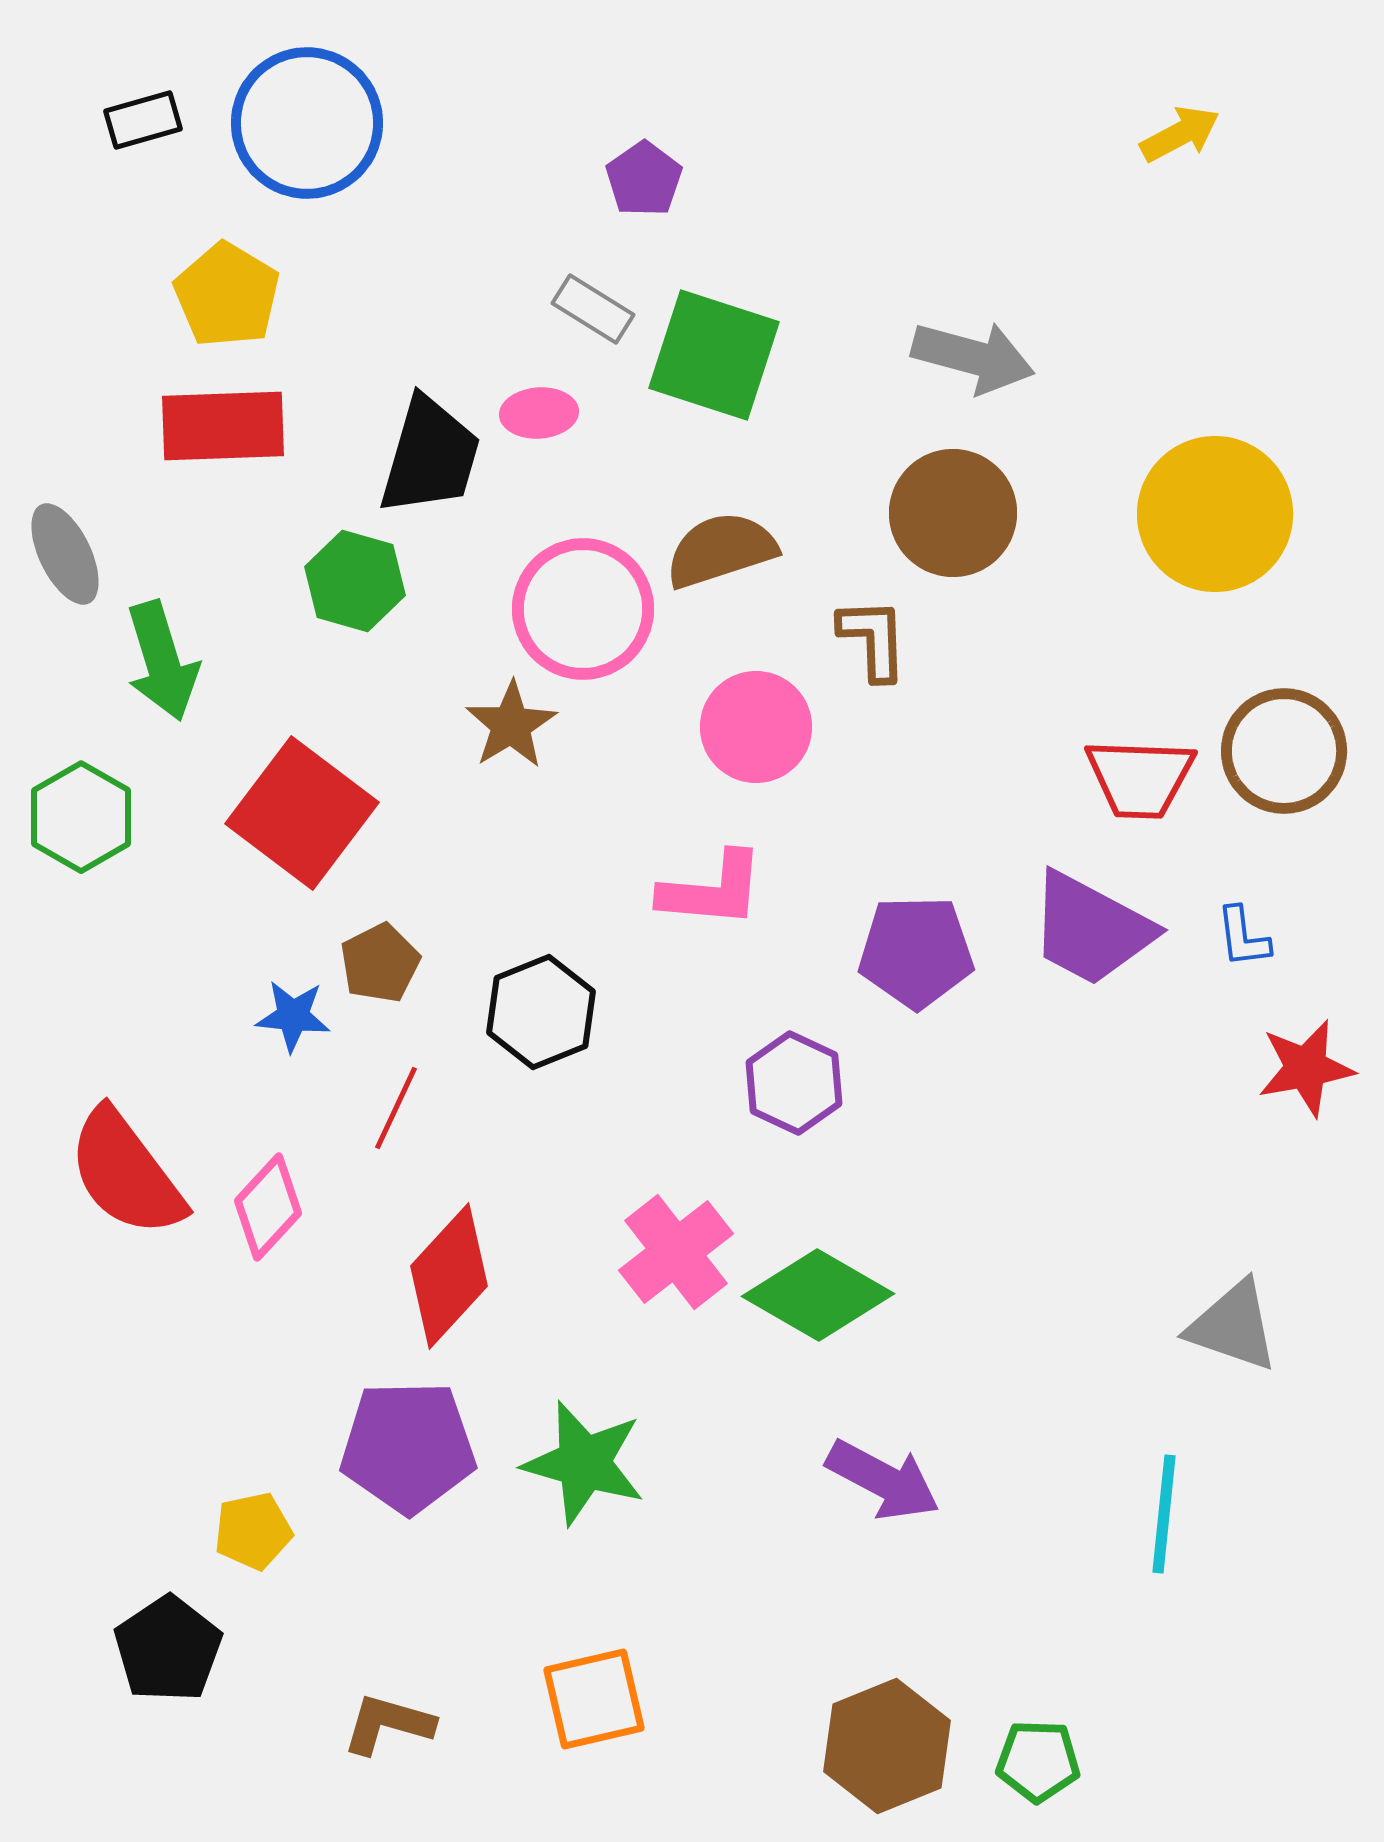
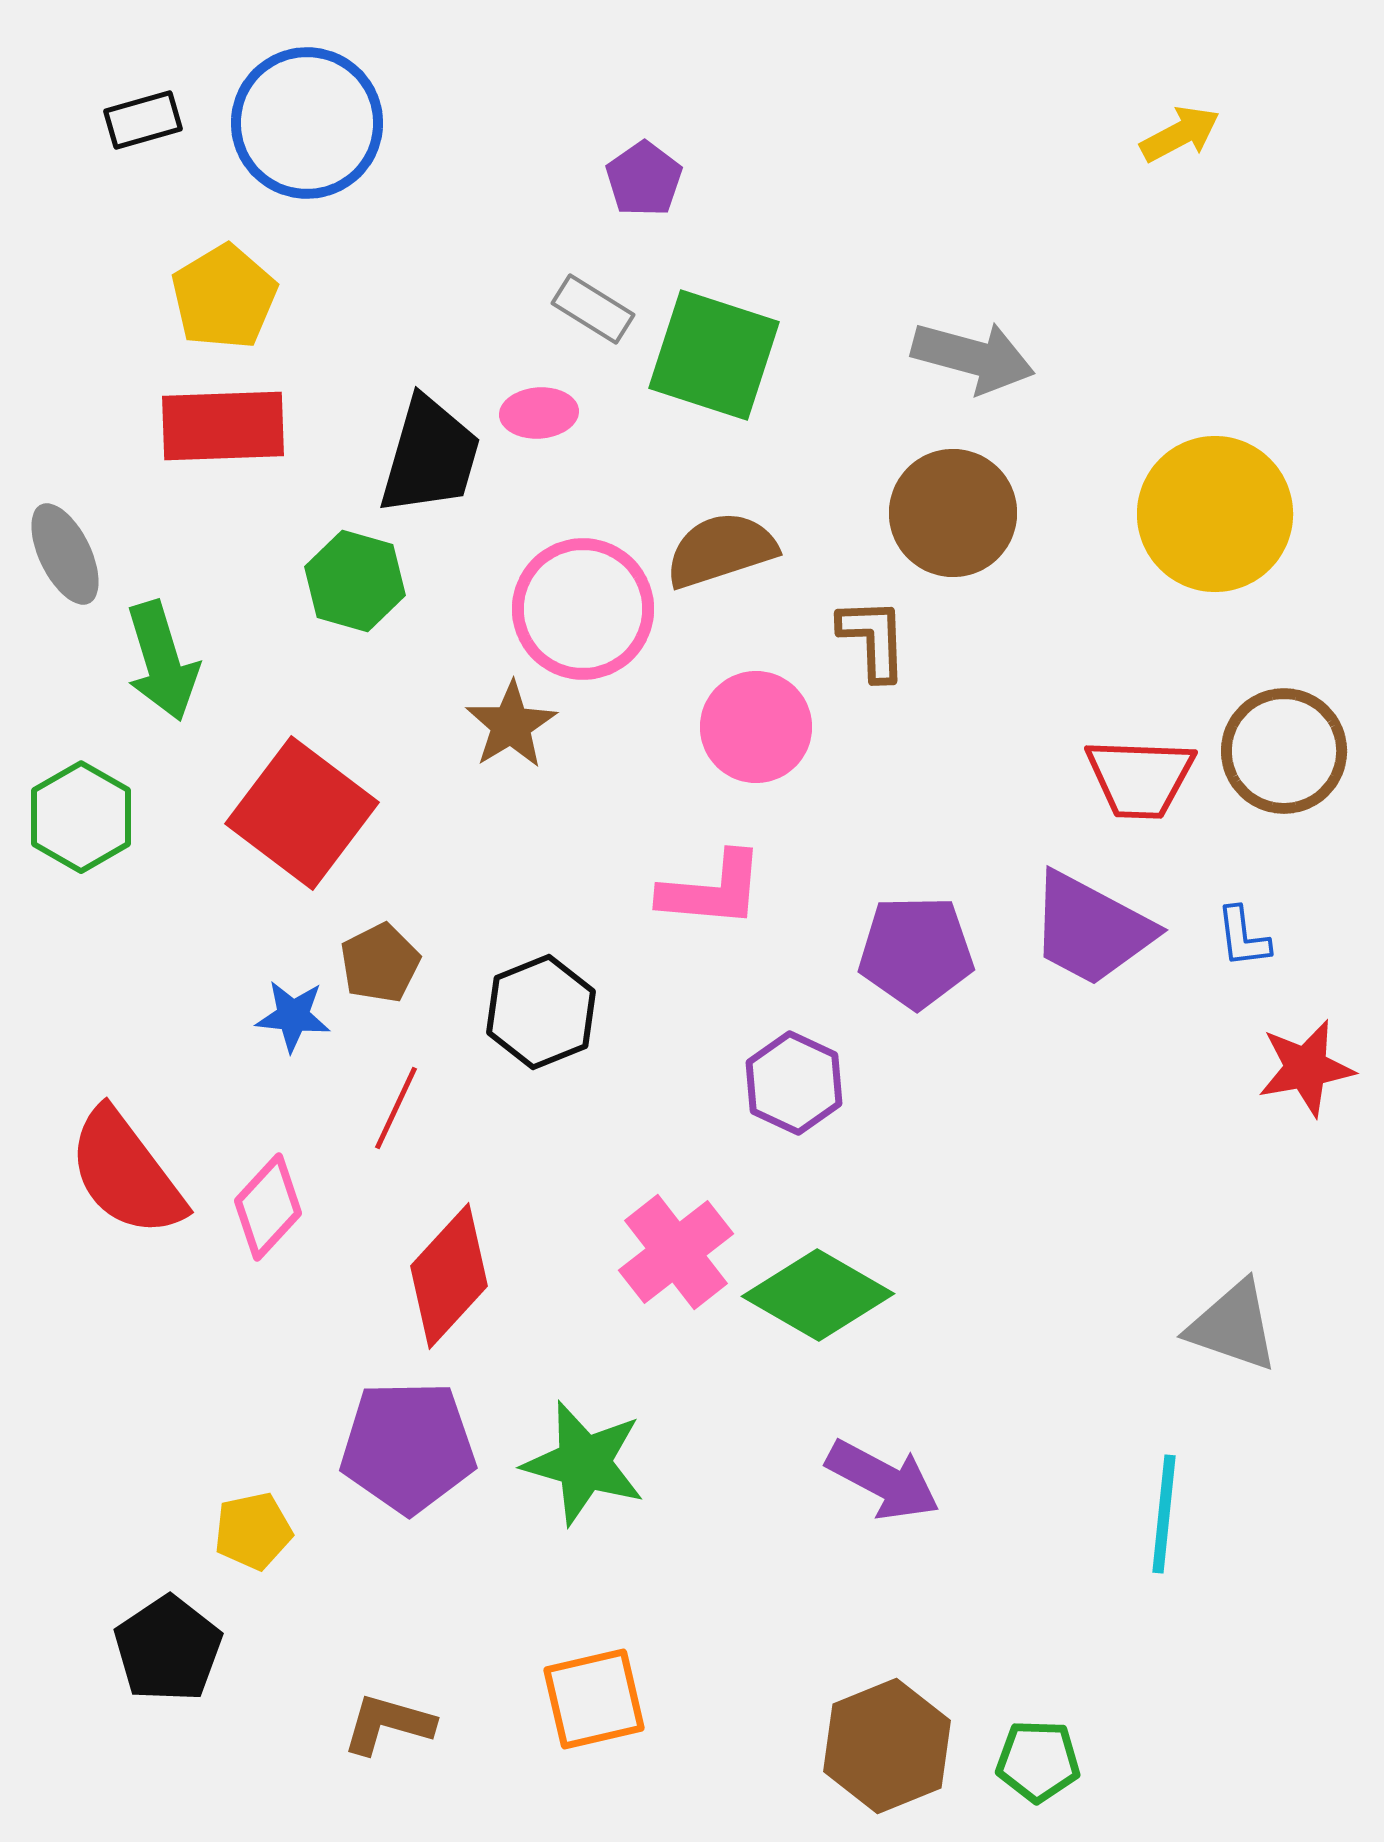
yellow pentagon at (227, 295): moved 3 px left, 2 px down; rotated 10 degrees clockwise
